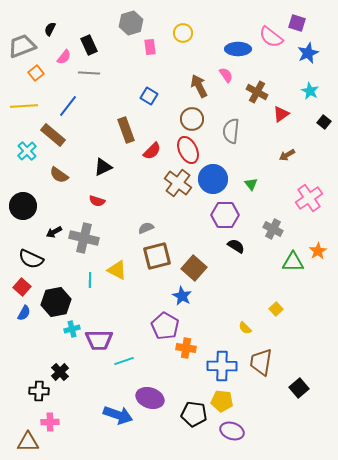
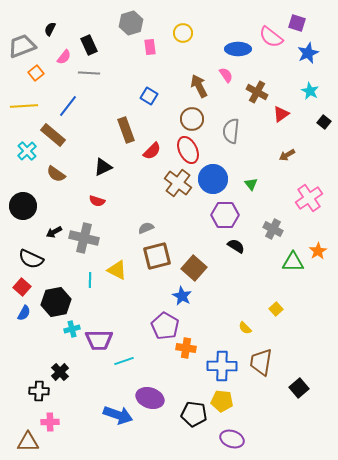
brown semicircle at (59, 175): moved 3 px left, 1 px up
purple ellipse at (232, 431): moved 8 px down
